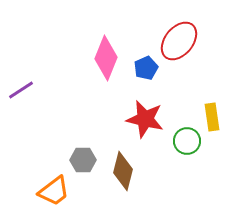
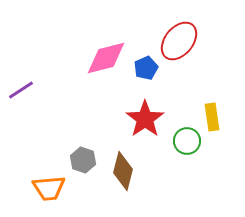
pink diamond: rotated 54 degrees clockwise
red star: rotated 24 degrees clockwise
gray hexagon: rotated 20 degrees clockwise
orange trapezoid: moved 5 px left, 3 px up; rotated 32 degrees clockwise
